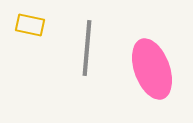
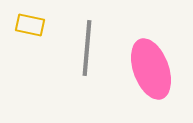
pink ellipse: moved 1 px left
